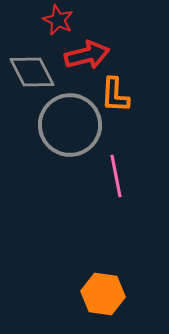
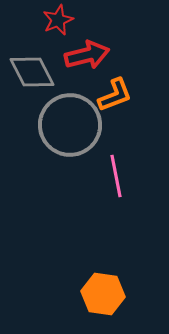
red star: rotated 24 degrees clockwise
orange L-shape: rotated 114 degrees counterclockwise
